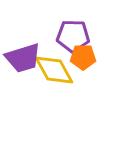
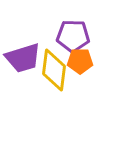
orange pentagon: moved 3 px left, 4 px down
yellow diamond: rotated 36 degrees clockwise
